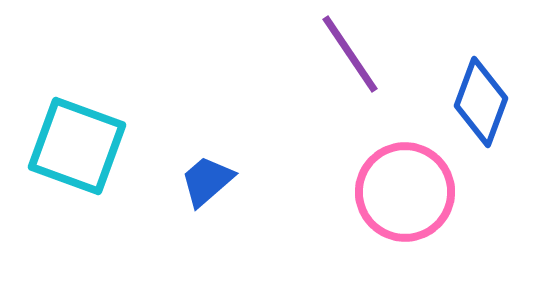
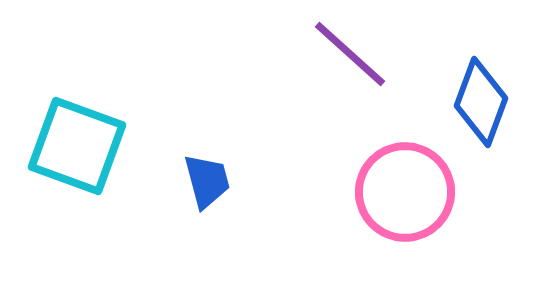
purple line: rotated 14 degrees counterclockwise
blue trapezoid: rotated 116 degrees clockwise
